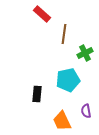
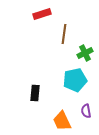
red rectangle: rotated 60 degrees counterclockwise
cyan pentagon: moved 7 px right
black rectangle: moved 2 px left, 1 px up
